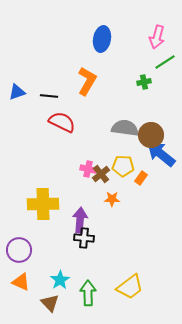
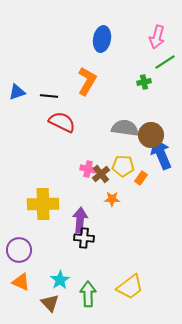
blue arrow: rotated 28 degrees clockwise
green arrow: moved 1 px down
